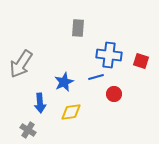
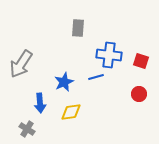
red circle: moved 25 px right
gray cross: moved 1 px left, 1 px up
